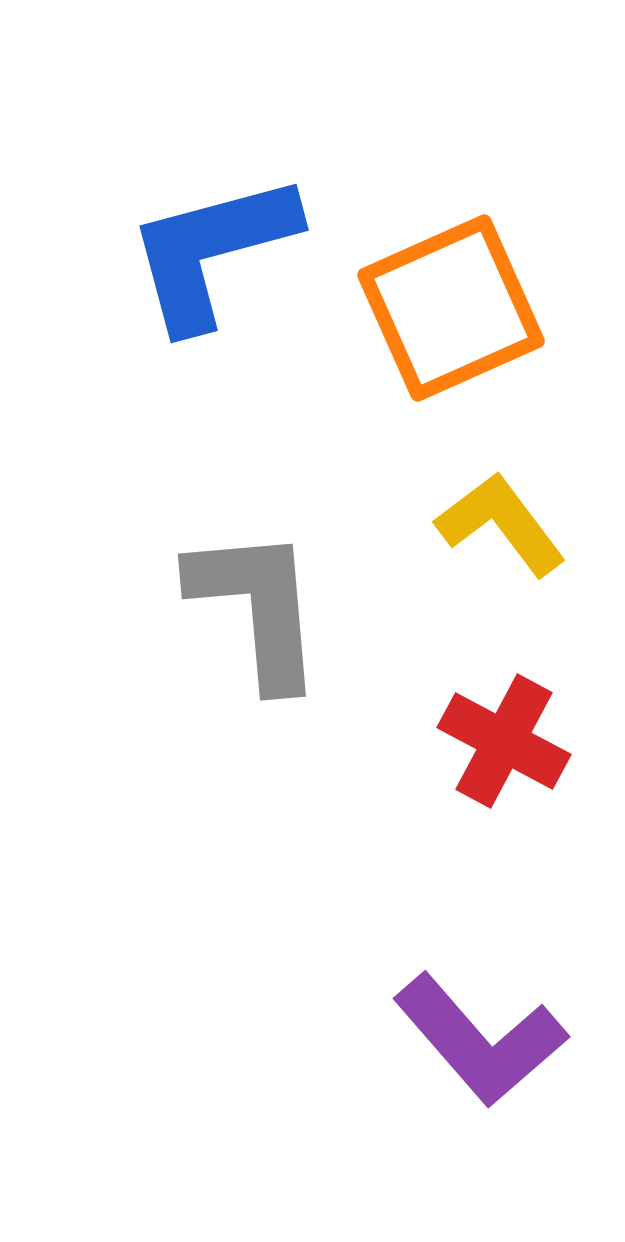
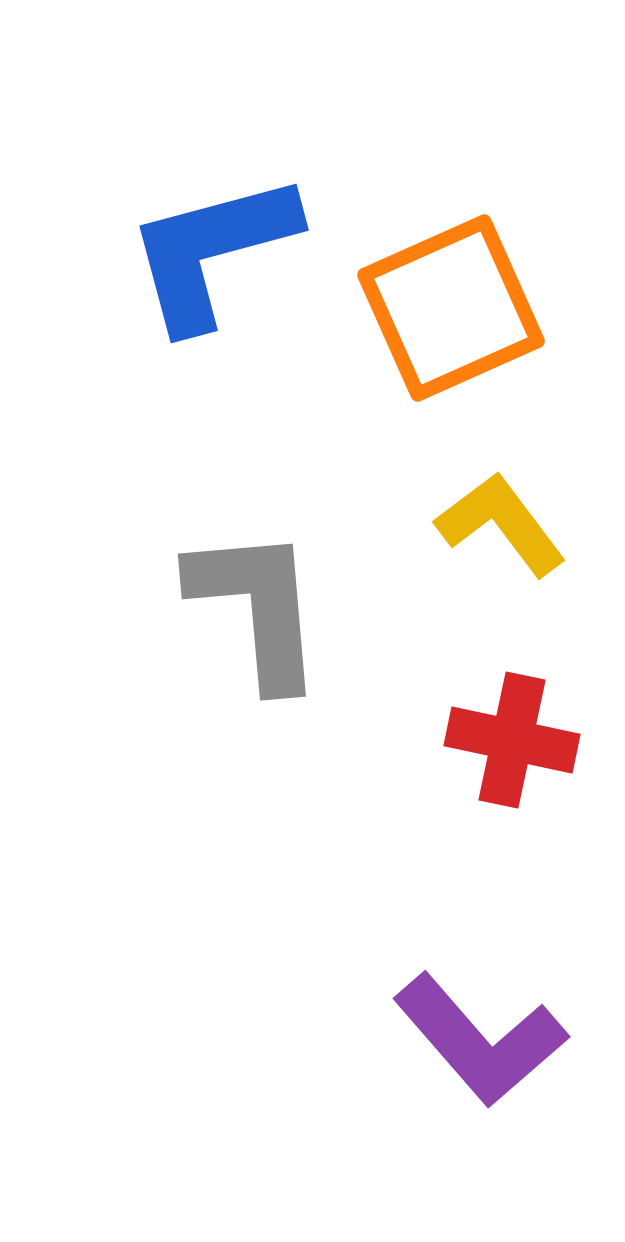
red cross: moved 8 px right, 1 px up; rotated 16 degrees counterclockwise
